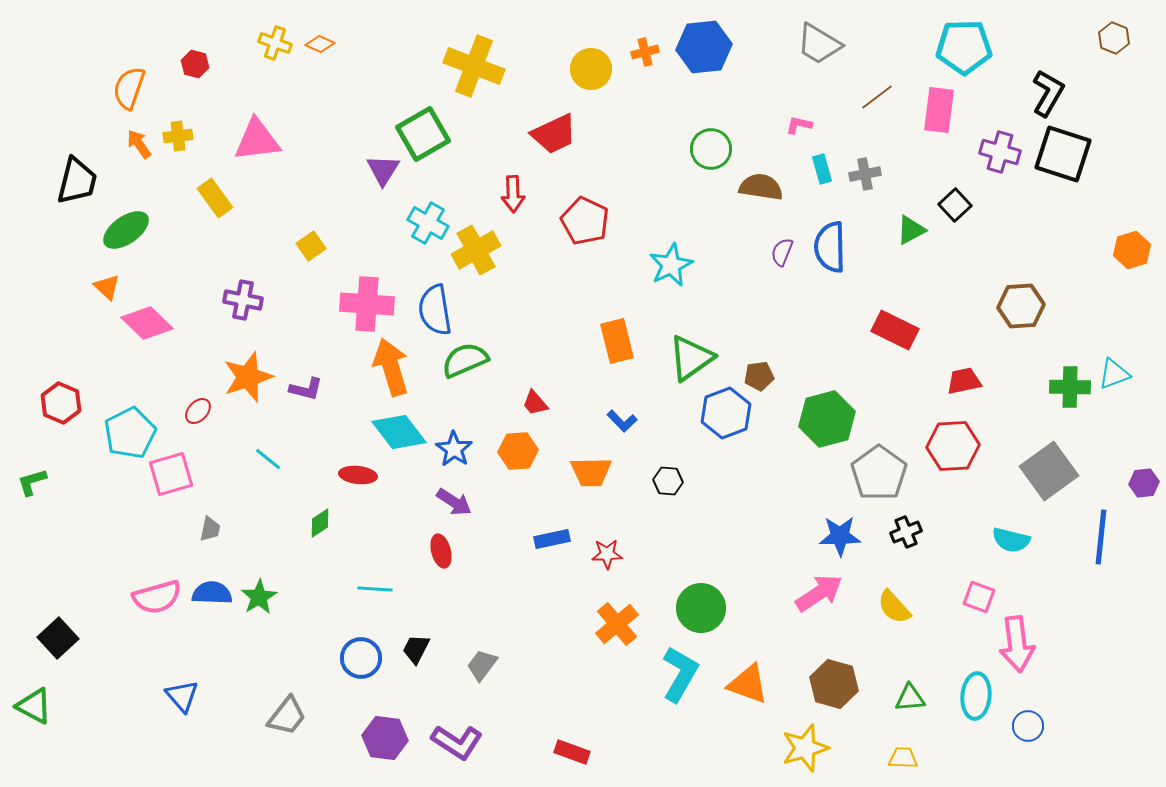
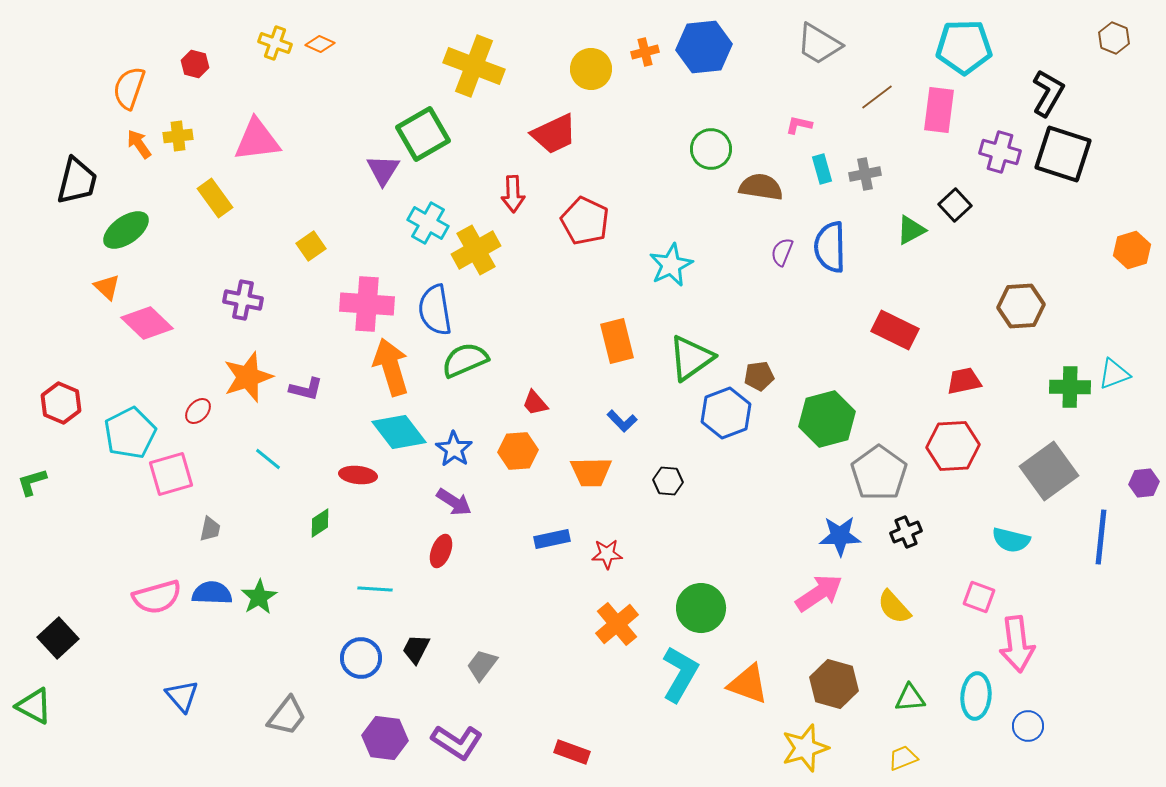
red ellipse at (441, 551): rotated 36 degrees clockwise
yellow trapezoid at (903, 758): rotated 24 degrees counterclockwise
